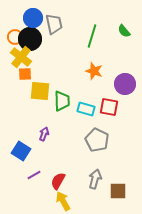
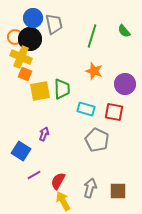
yellow cross: rotated 15 degrees counterclockwise
orange square: rotated 24 degrees clockwise
yellow square: rotated 15 degrees counterclockwise
green trapezoid: moved 12 px up
red square: moved 5 px right, 5 px down
gray arrow: moved 5 px left, 9 px down
